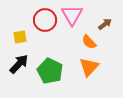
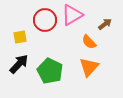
pink triangle: rotated 30 degrees clockwise
